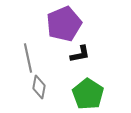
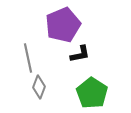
purple pentagon: moved 1 px left, 1 px down
gray diamond: rotated 10 degrees clockwise
green pentagon: moved 4 px right, 1 px up
